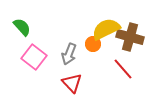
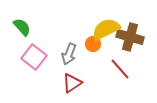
red line: moved 3 px left
red triangle: rotated 40 degrees clockwise
